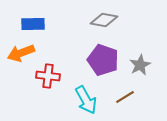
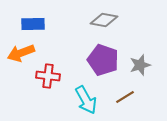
gray star: rotated 10 degrees clockwise
